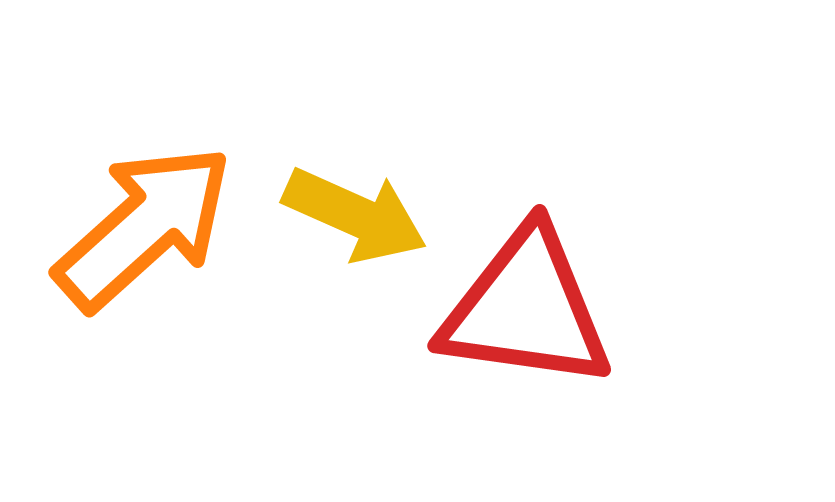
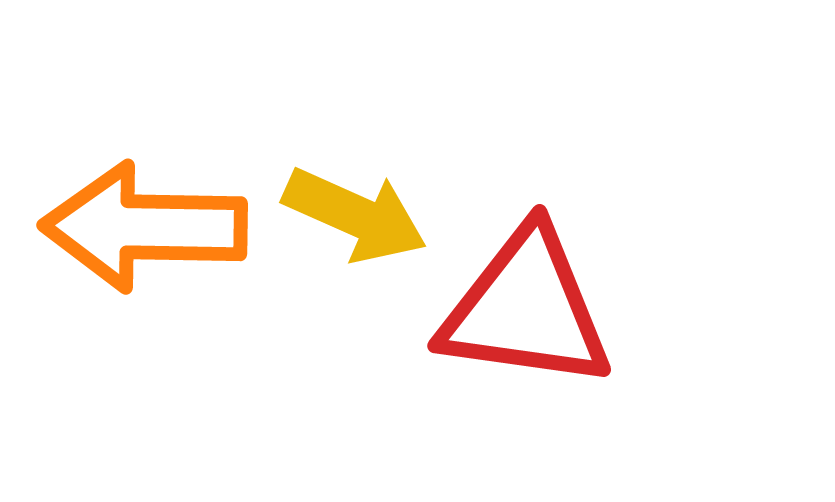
orange arrow: rotated 137 degrees counterclockwise
